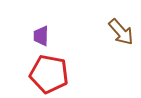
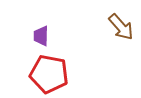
brown arrow: moved 5 px up
